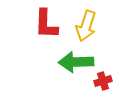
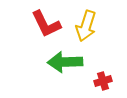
red L-shape: rotated 28 degrees counterclockwise
green arrow: moved 11 px left
